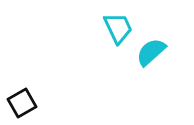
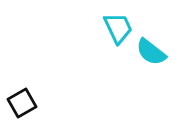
cyan semicircle: rotated 100 degrees counterclockwise
